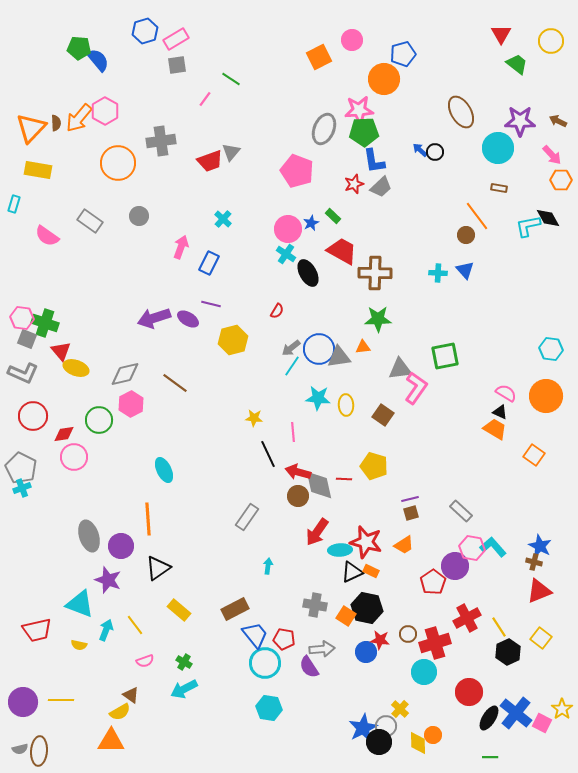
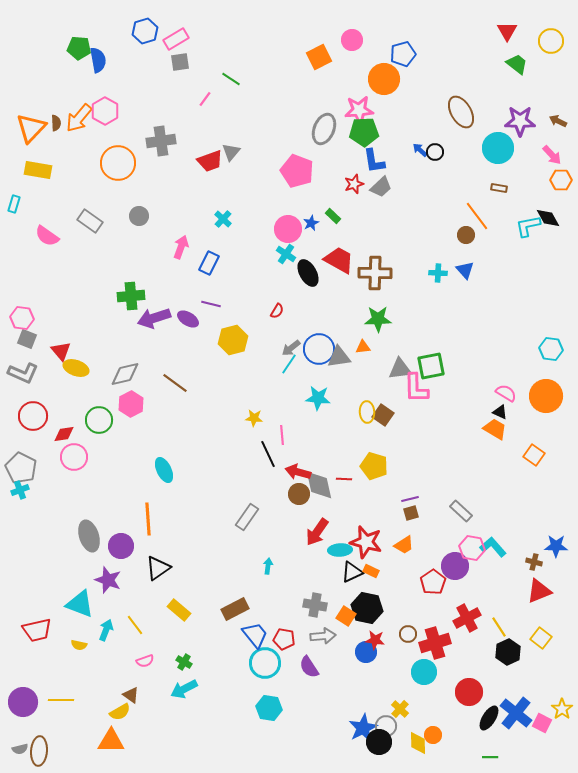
red triangle at (501, 34): moved 6 px right, 3 px up
blue semicircle at (98, 60): rotated 30 degrees clockwise
gray square at (177, 65): moved 3 px right, 3 px up
red trapezoid at (342, 251): moved 3 px left, 9 px down
green cross at (45, 323): moved 86 px right, 27 px up; rotated 24 degrees counterclockwise
green square at (445, 356): moved 14 px left, 10 px down
cyan line at (292, 366): moved 3 px left, 2 px up
pink L-shape at (416, 388): rotated 144 degrees clockwise
yellow ellipse at (346, 405): moved 21 px right, 7 px down
pink line at (293, 432): moved 11 px left, 3 px down
cyan cross at (22, 488): moved 2 px left, 2 px down
brown circle at (298, 496): moved 1 px right, 2 px up
blue star at (540, 546): moved 16 px right; rotated 25 degrees counterclockwise
red star at (380, 640): moved 5 px left
gray arrow at (322, 649): moved 1 px right, 13 px up
